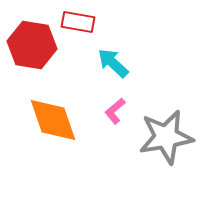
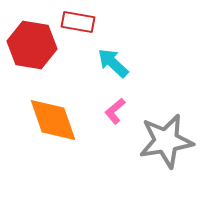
gray star: moved 4 px down
